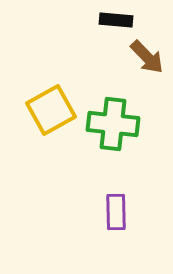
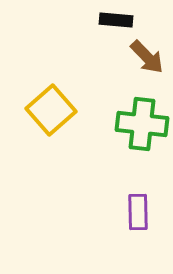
yellow square: rotated 12 degrees counterclockwise
green cross: moved 29 px right
purple rectangle: moved 22 px right
